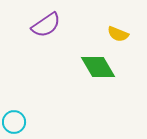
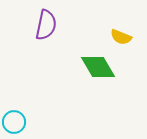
purple semicircle: rotated 44 degrees counterclockwise
yellow semicircle: moved 3 px right, 3 px down
